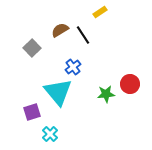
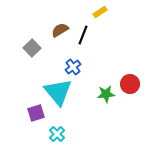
black line: rotated 54 degrees clockwise
purple square: moved 4 px right, 1 px down
cyan cross: moved 7 px right
